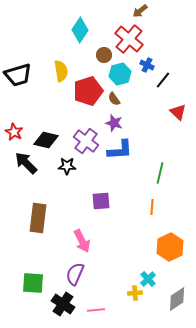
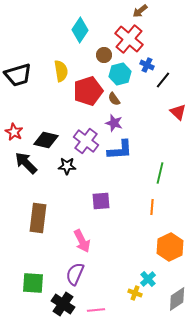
yellow cross: rotated 24 degrees clockwise
